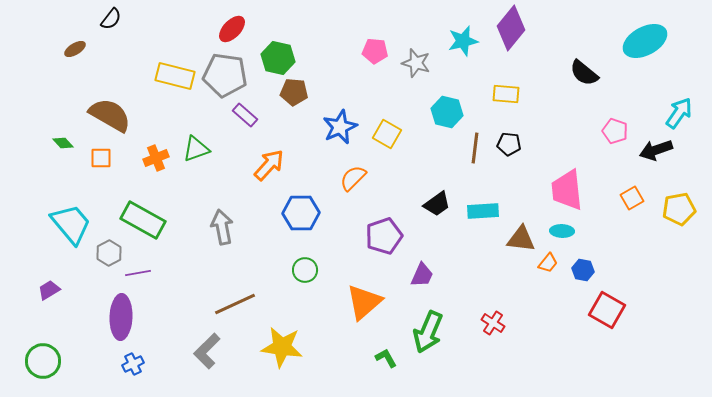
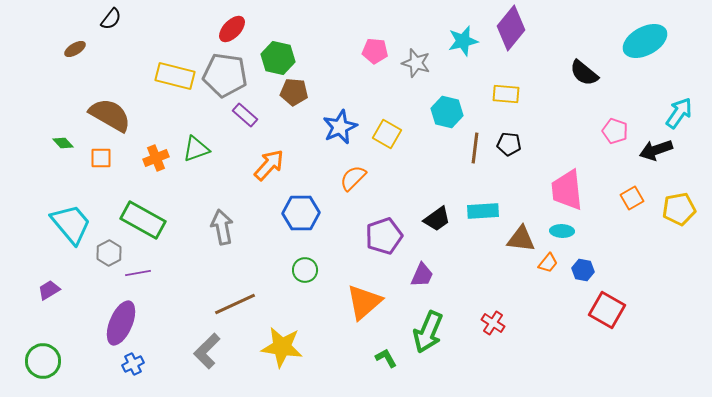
black trapezoid at (437, 204): moved 15 px down
purple ellipse at (121, 317): moved 6 px down; rotated 21 degrees clockwise
